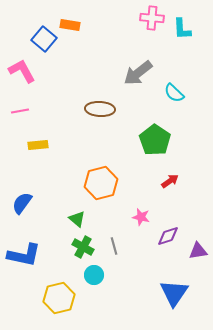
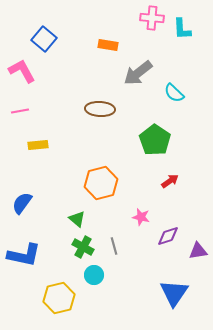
orange rectangle: moved 38 px right, 20 px down
